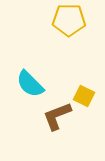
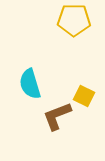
yellow pentagon: moved 5 px right
cyan semicircle: rotated 28 degrees clockwise
